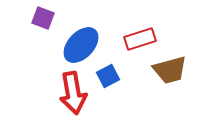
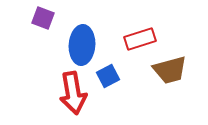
blue ellipse: moved 1 px right; rotated 39 degrees counterclockwise
